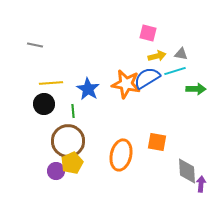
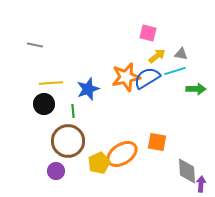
yellow arrow: rotated 24 degrees counterclockwise
orange star: moved 7 px up; rotated 24 degrees counterclockwise
blue star: rotated 20 degrees clockwise
orange ellipse: moved 1 px right, 1 px up; rotated 44 degrees clockwise
yellow pentagon: moved 27 px right
